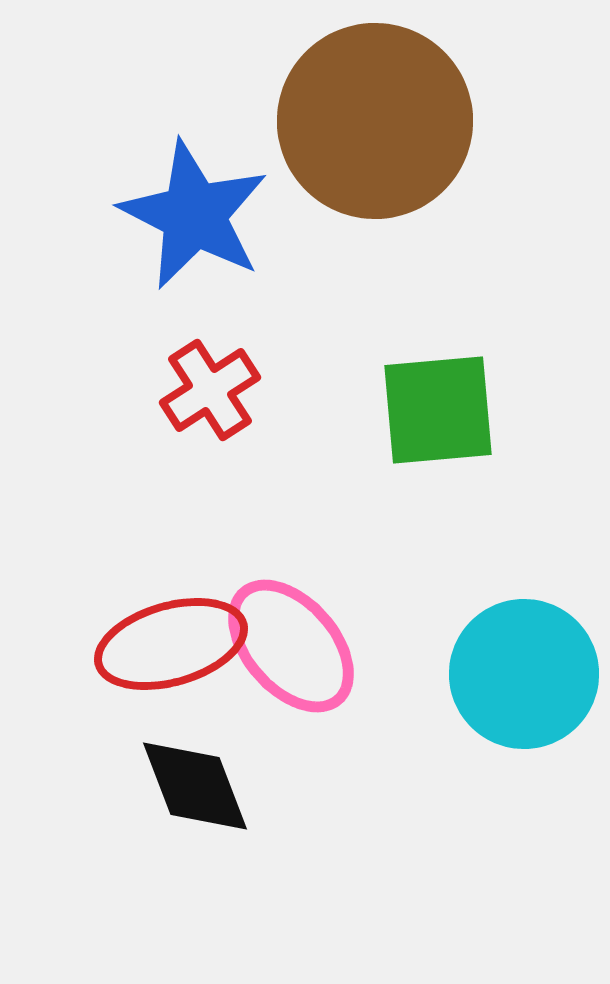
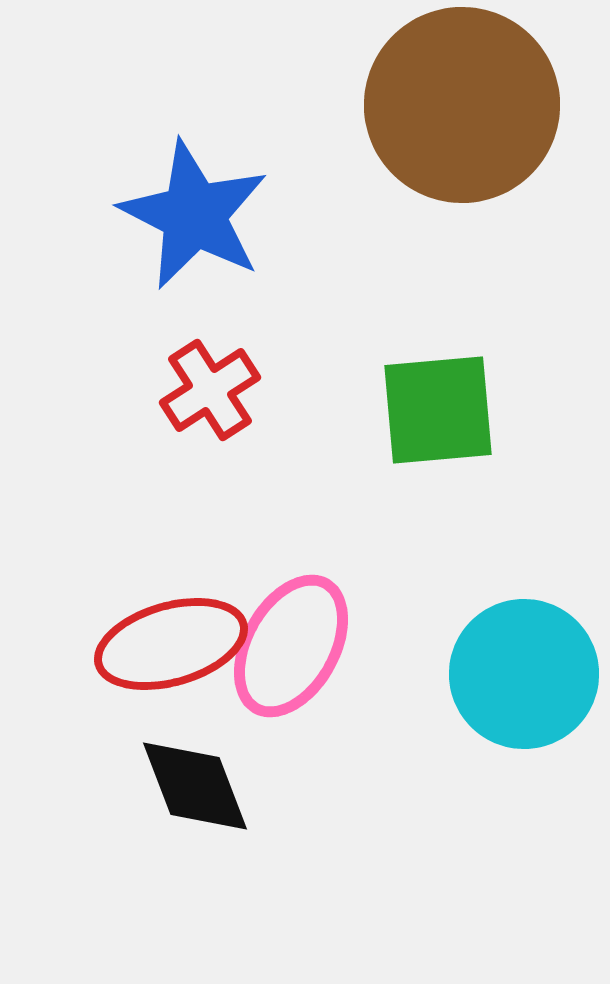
brown circle: moved 87 px right, 16 px up
pink ellipse: rotated 70 degrees clockwise
